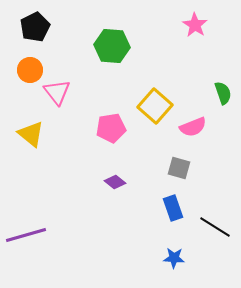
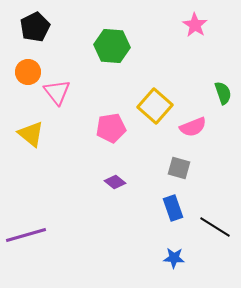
orange circle: moved 2 px left, 2 px down
